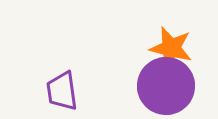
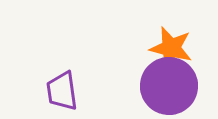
purple circle: moved 3 px right
